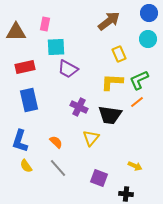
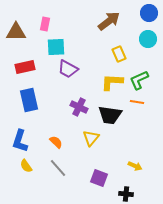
orange line: rotated 48 degrees clockwise
